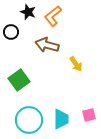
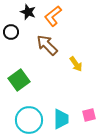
brown arrow: rotated 30 degrees clockwise
